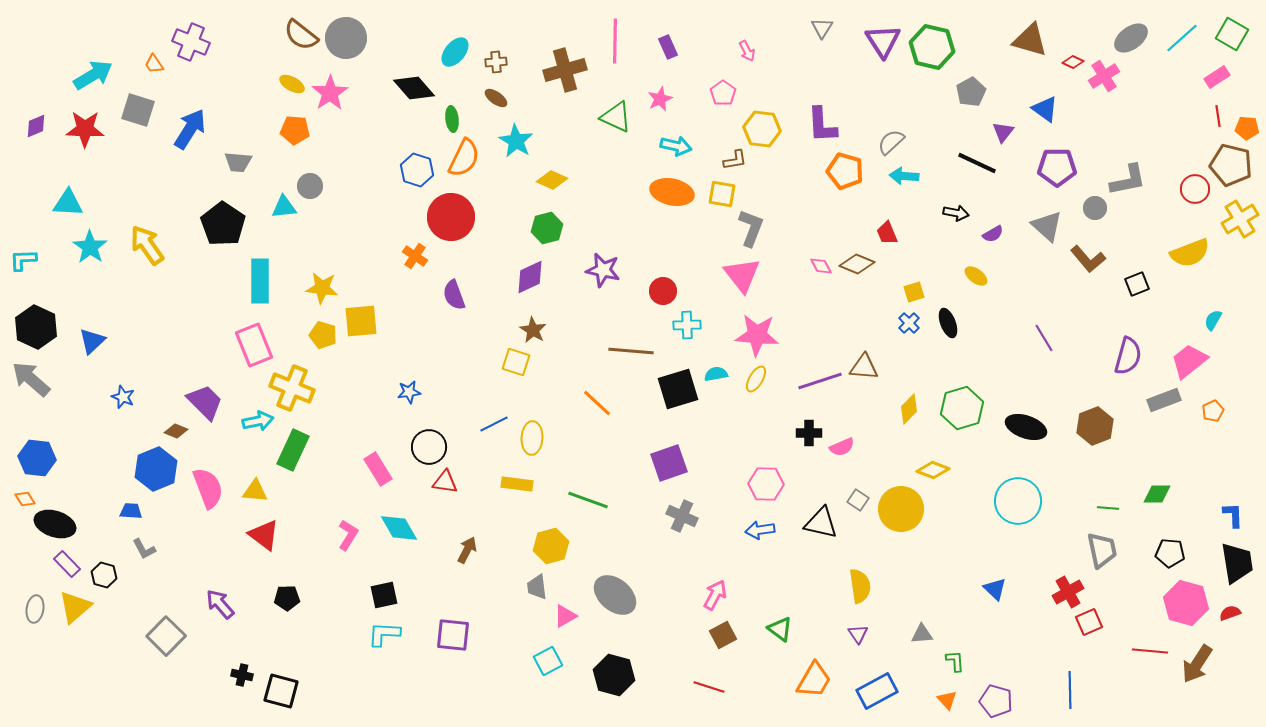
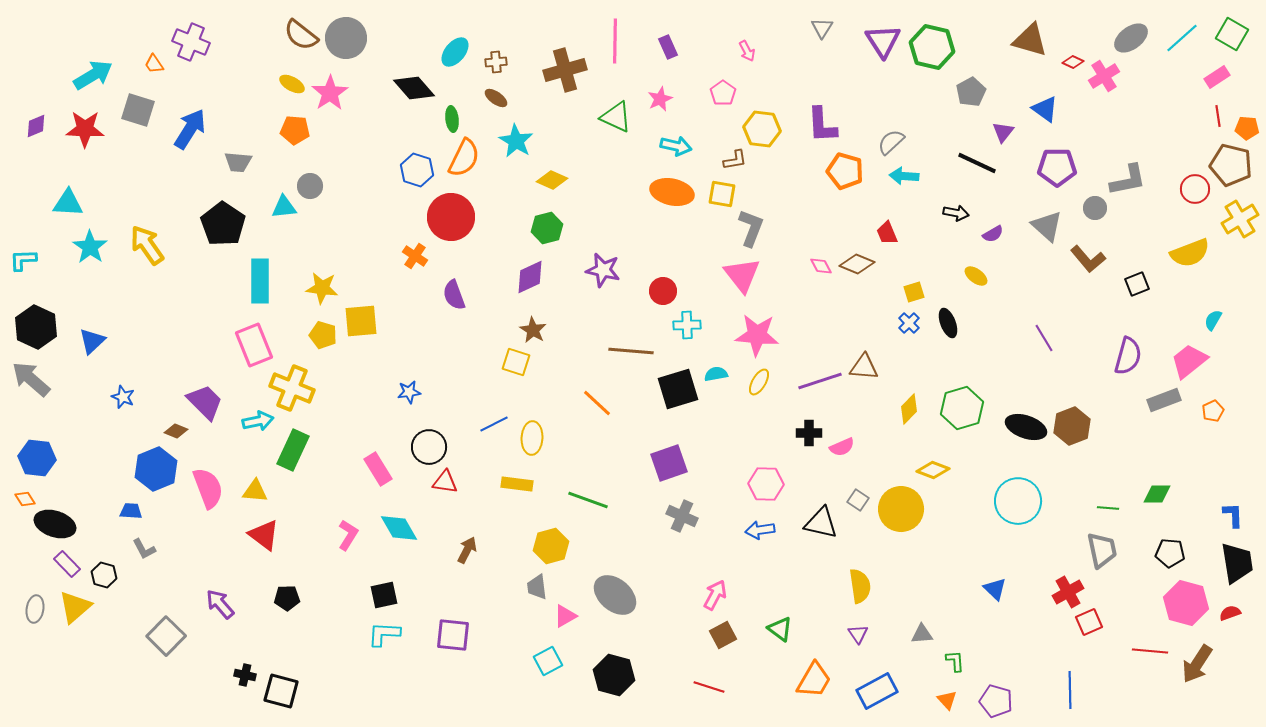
yellow ellipse at (756, 379): moved 3 px right, 3 px down
brown hexagon at (1095, 426): moved 23 px left
black cross at (242, 675): moved 3 px right
